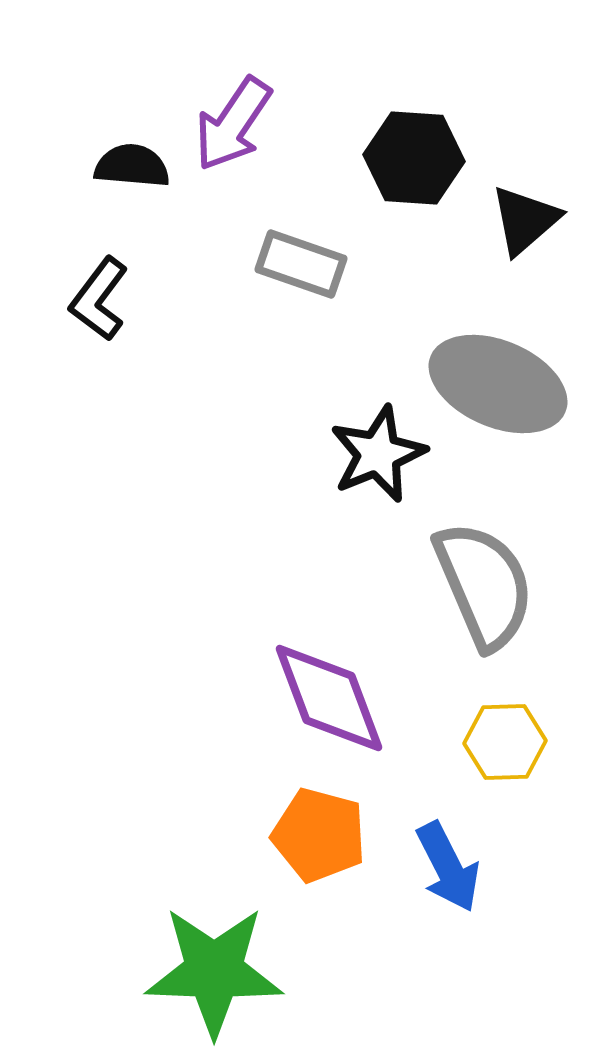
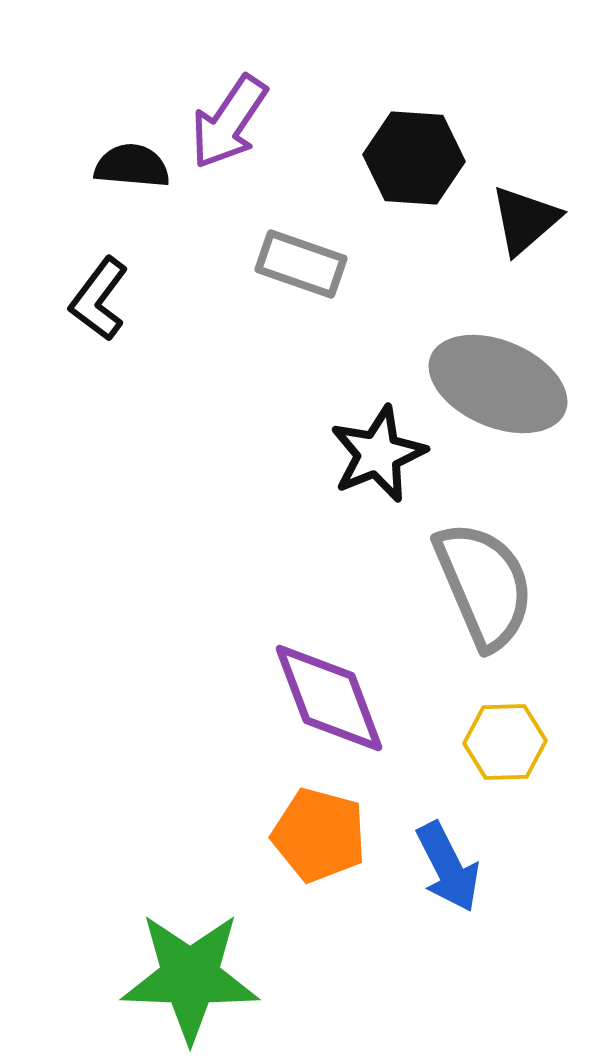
purple arrow: moved 4 px left, 2 px up
green star: moved 24 px left, 6 px down
